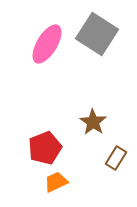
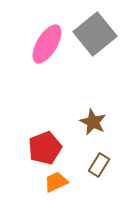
gray square: moved 2 px left; rotated 18 degrees clockwise
brown star: rotated 8 degrees counterclockwise
brown rectangle: moved 17 px left, 7 px down
